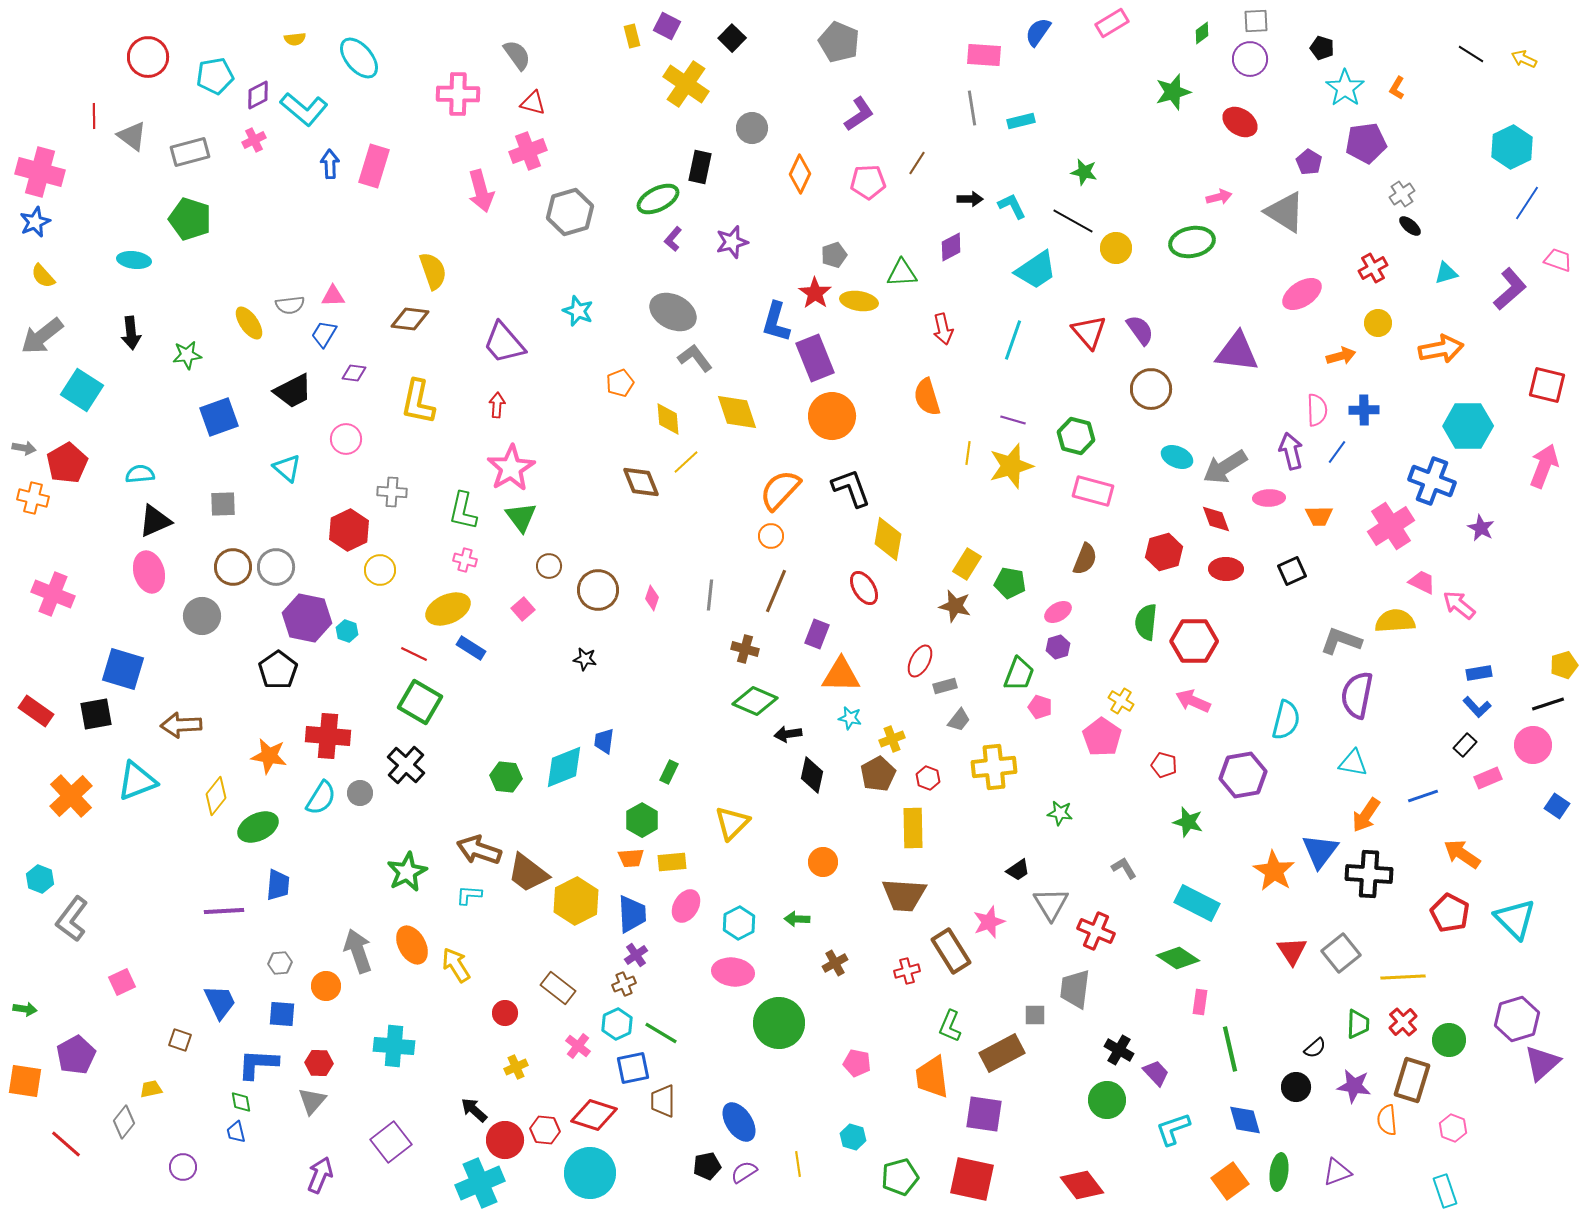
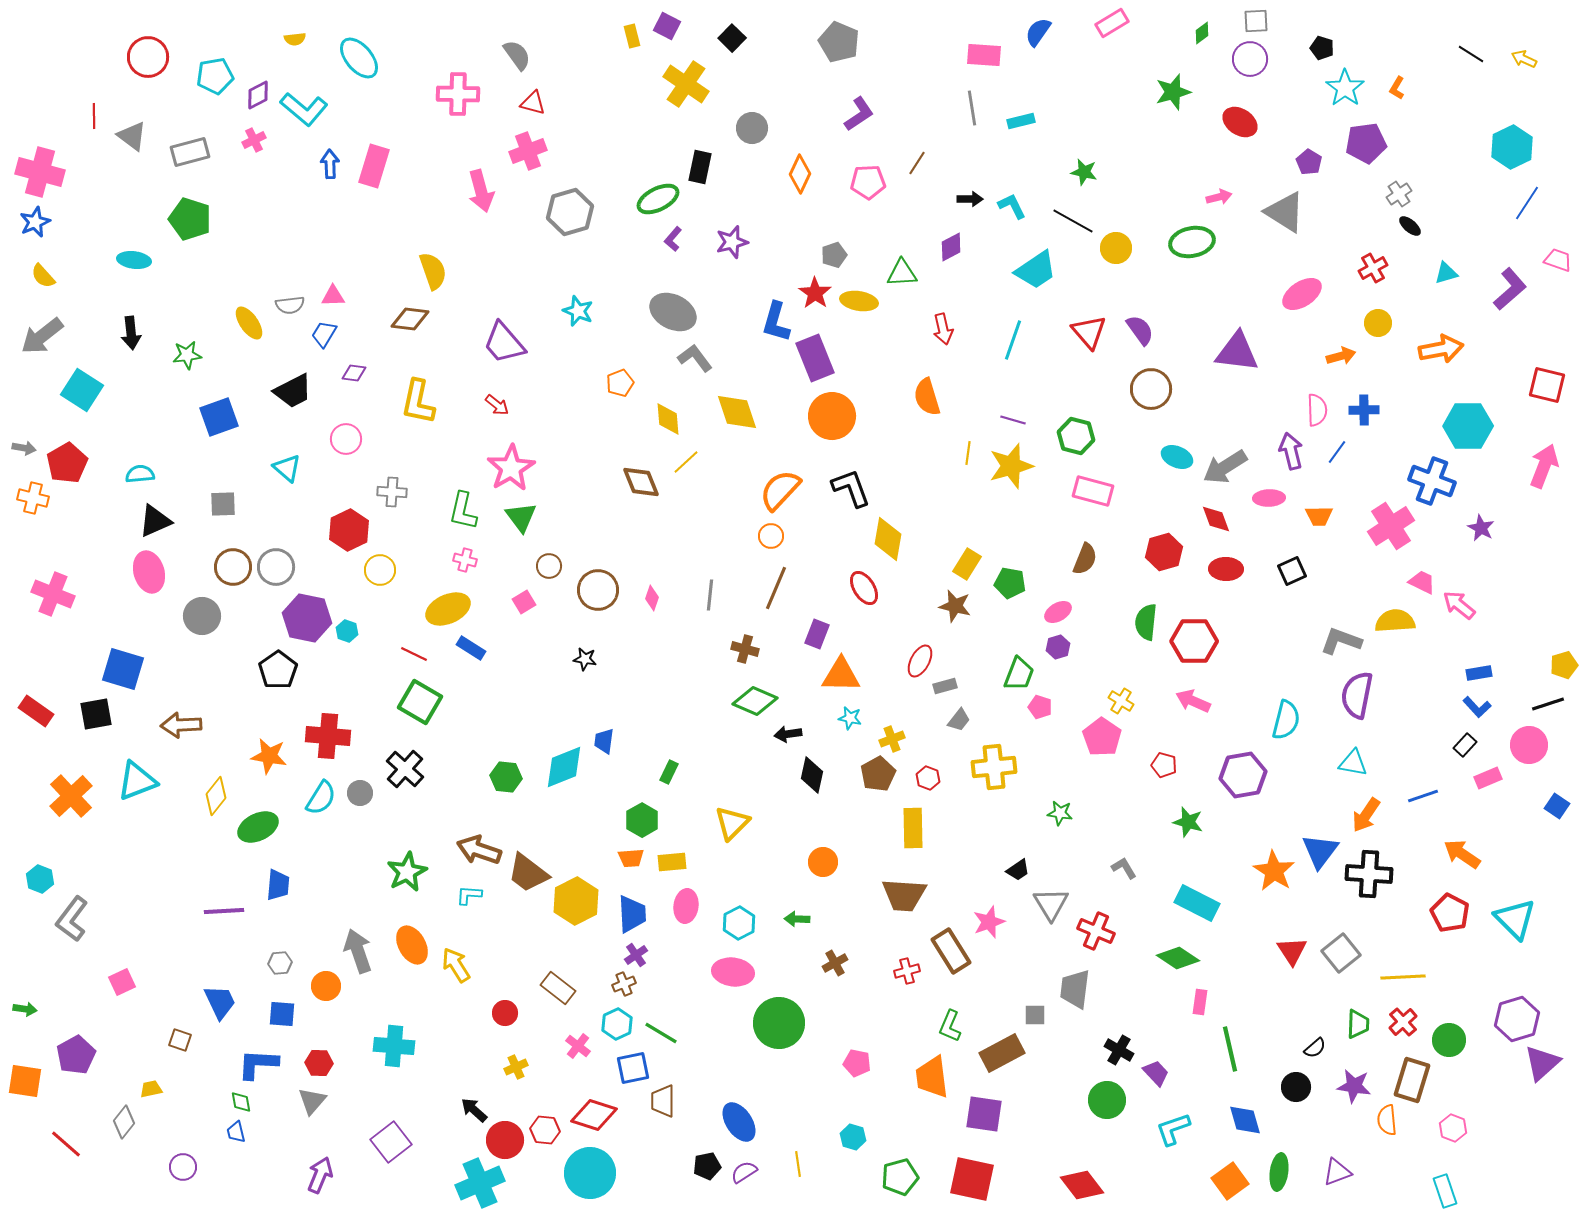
gray cross at (1402, 194): moved 3 px left
red arrow at (497, 405): rotated 125 degrees clockwise
brown line at (776, 591): moved 3 px up
pink square at (523, 609): moved 1 px right, 7 px up; rotated 10 degrees clockwise
pink circle at (1533, 745): moved 4 px left
black cross at (406, 765): moved 1 px left, 4 px down
pink ellipse at (686, 906): rotated 24 degrees counterclockwise
